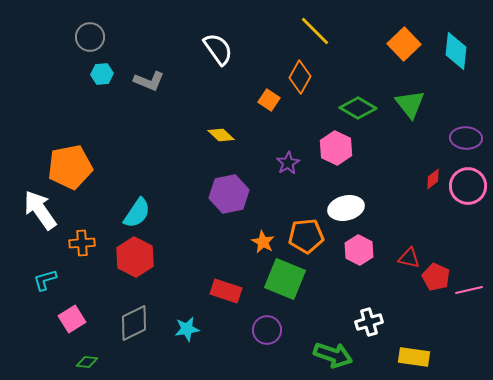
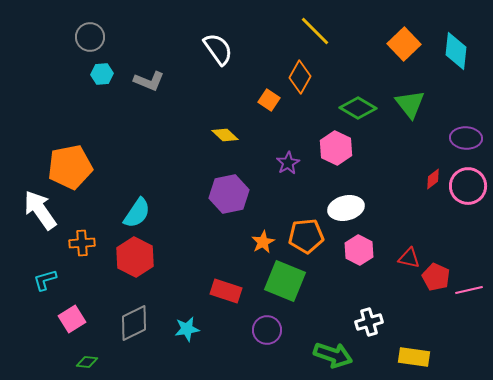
yellow diamond at (221, 135): moved 4 px right
orange star at (263, 242): rotated 15 degrees clockwise
green square at (285, 279): moved 2 px down
